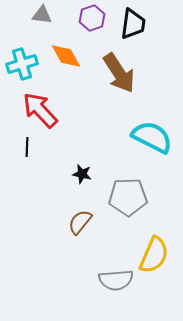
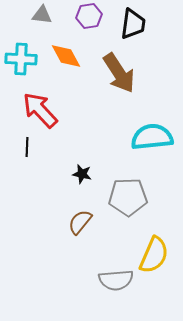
purple hexagon: moved 3 px left, 2 px up; rotated 10 degrees clockwise
cyan cross: moved 1 px left, 5 px up; rotated 20 degrees clockwise
cyan semicircle: rotated 33 degrees counterclockwise
